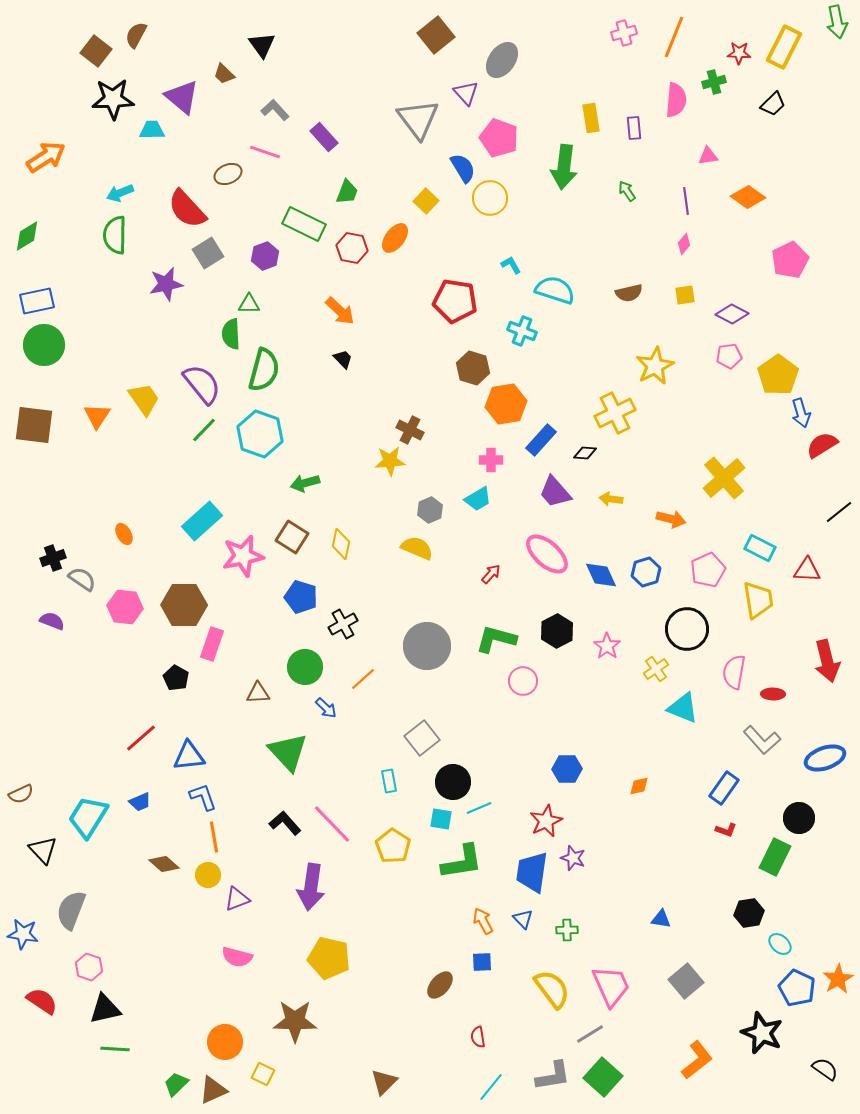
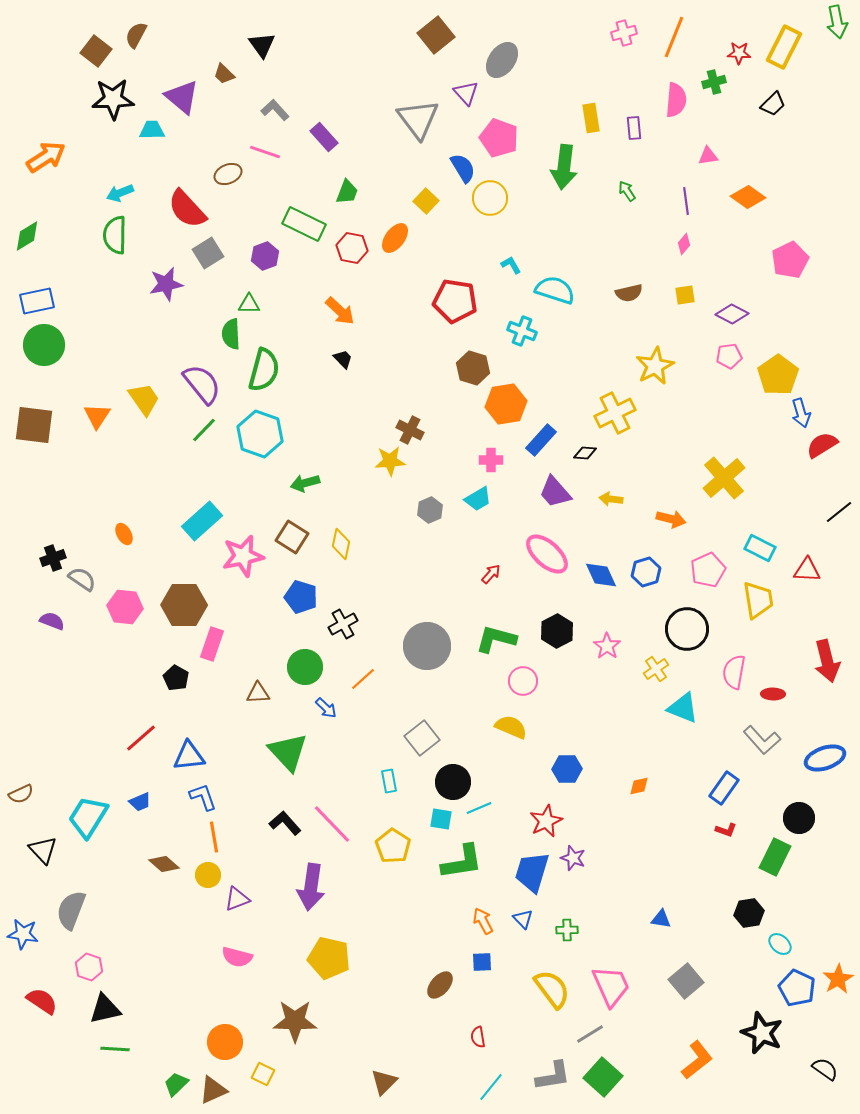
yellow semicircle at (417, 548): moved 94 px right, 179 px down
blue trapezoid at (532, 872): rotated 9 degrees clockwise
